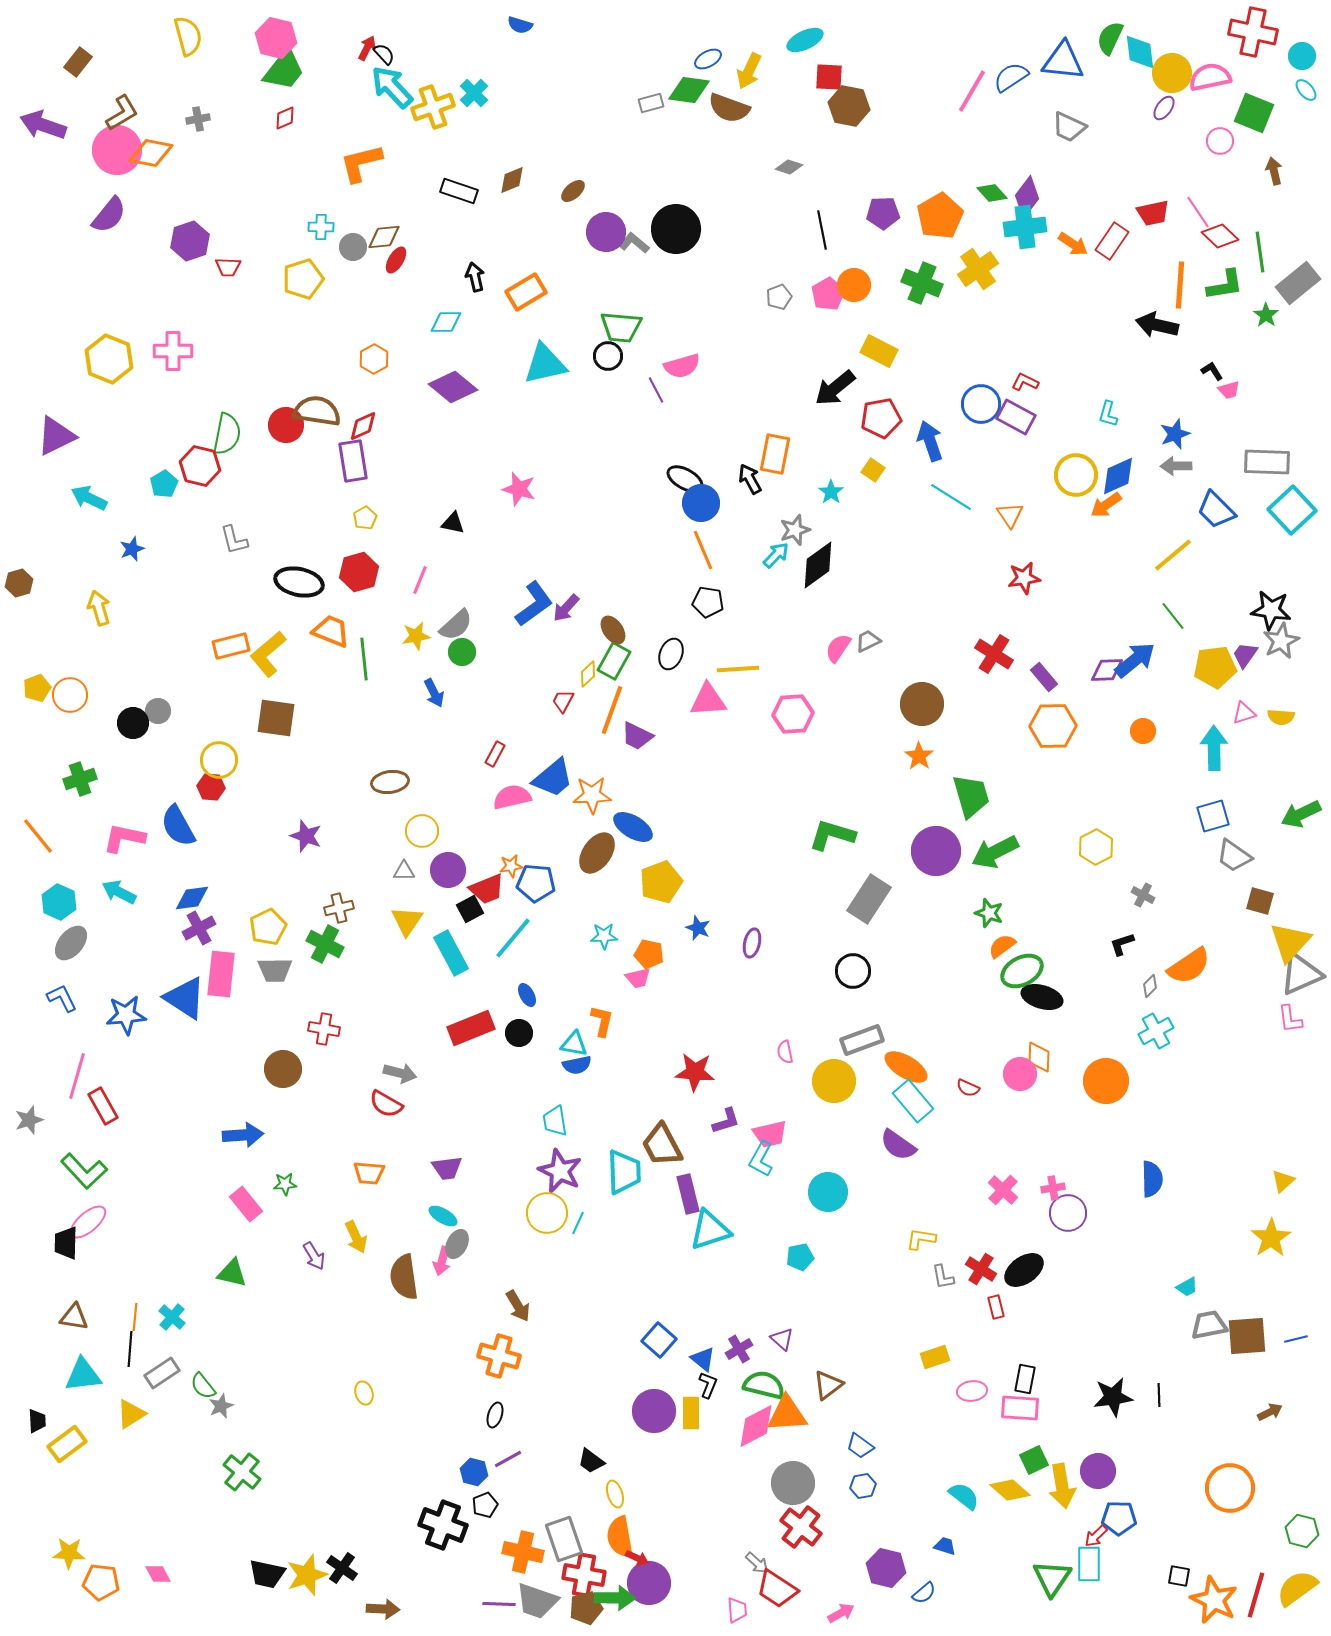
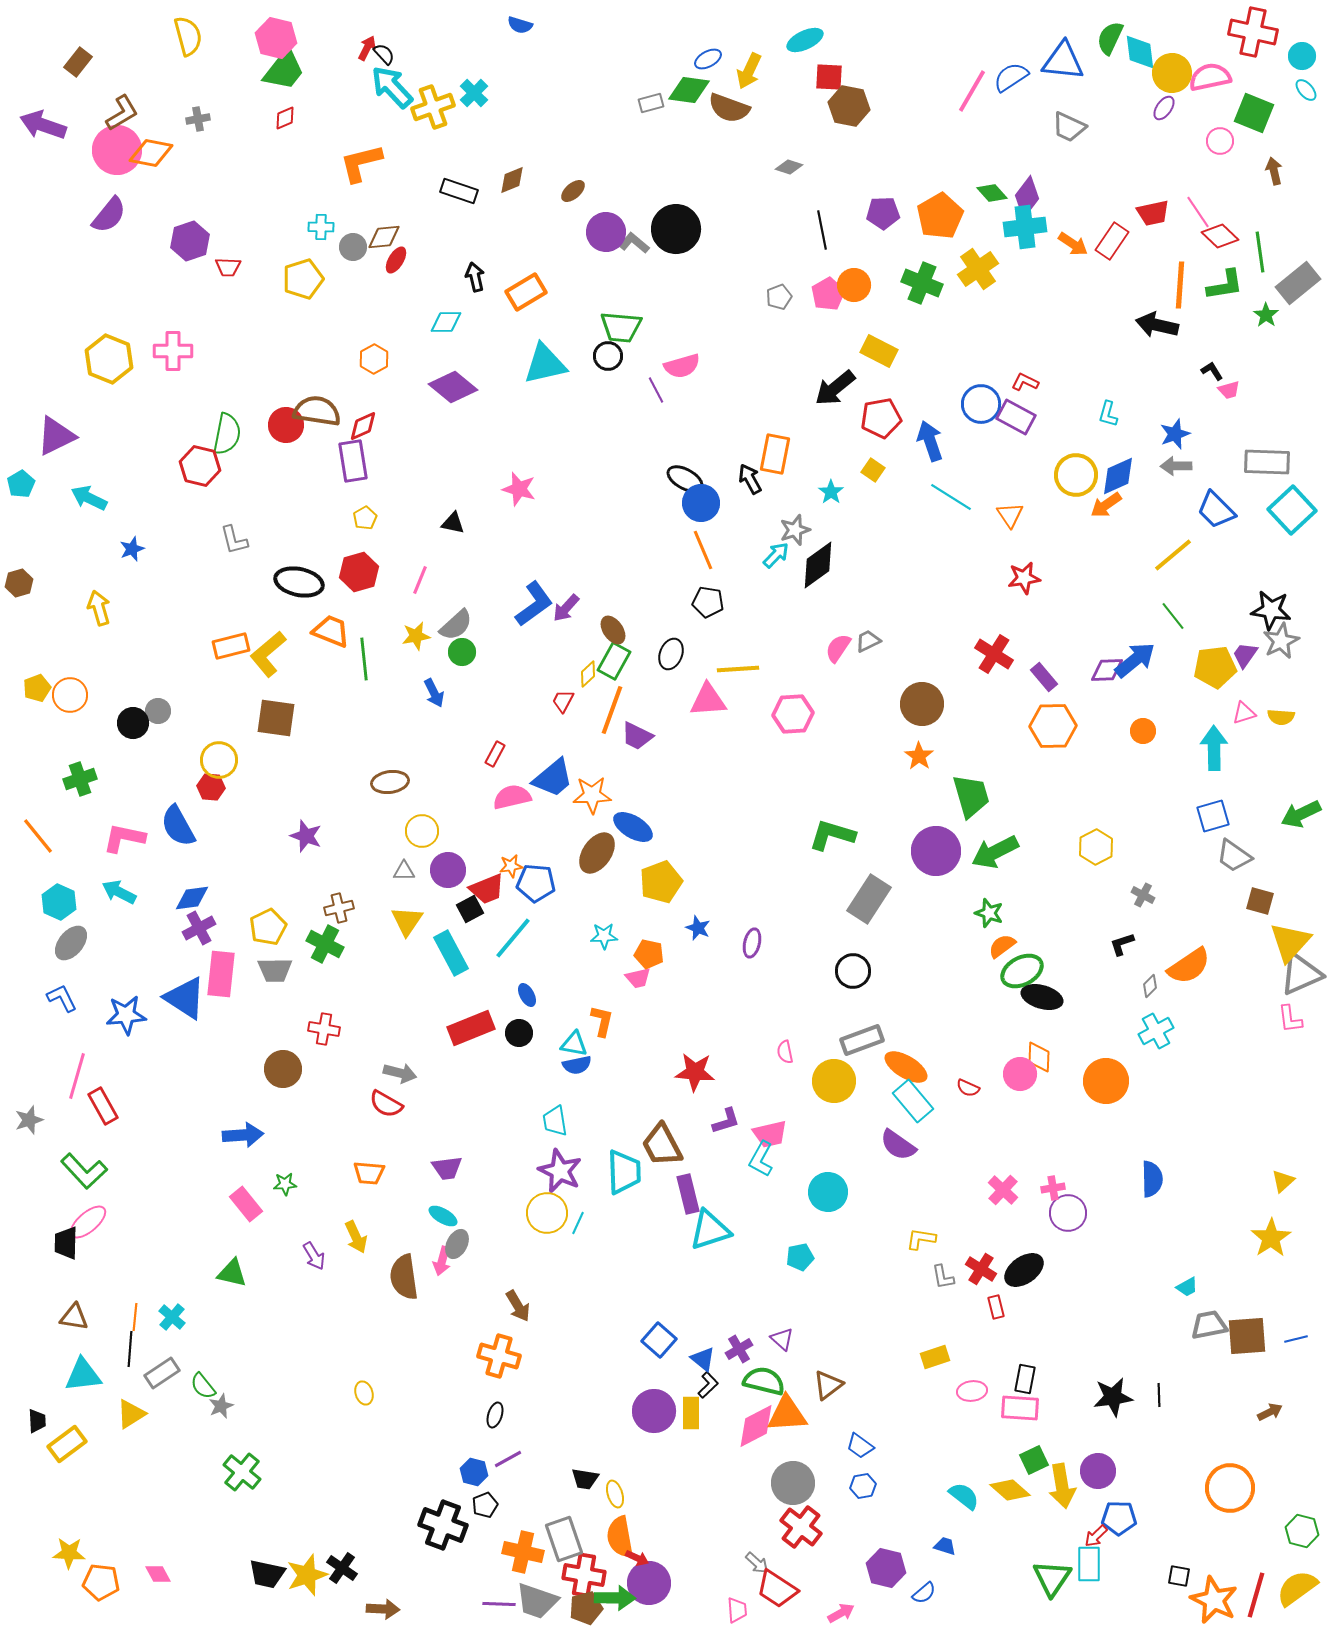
cyan pentagon at (164, 484): moved 143 px left
black L-shape at (708, 1385): rotated 24 degrees clockwise
green semicircle at (764, 1385): moved 4 px up
black trapezoid at (591, 1461): moved 6 px left, 18 px down; rotated 28 degrees counterclockwise
